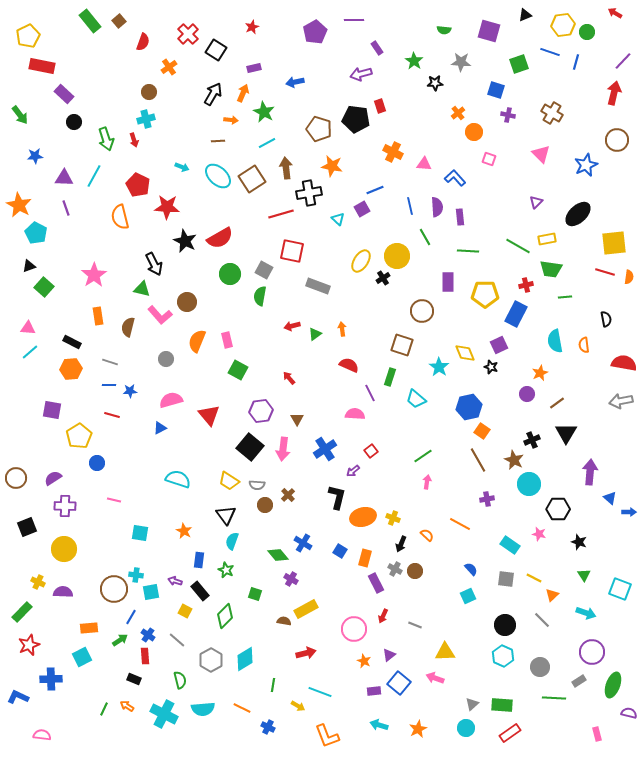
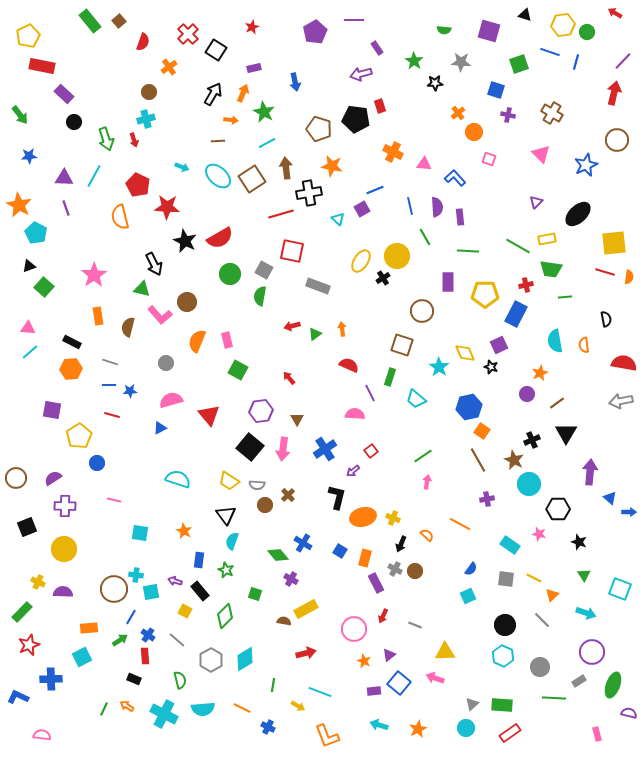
black triangle at (525, 15): rotated 40 degrees clockwise
blue arrow at (295, 82): rotated 90 degrees counterclockwise
blue star at (35, 156): moved 6 px left
gray circle at (166, 359): moved 4 px down
blue semicircle at (471, 569): rotated 80 degrees clockwise
